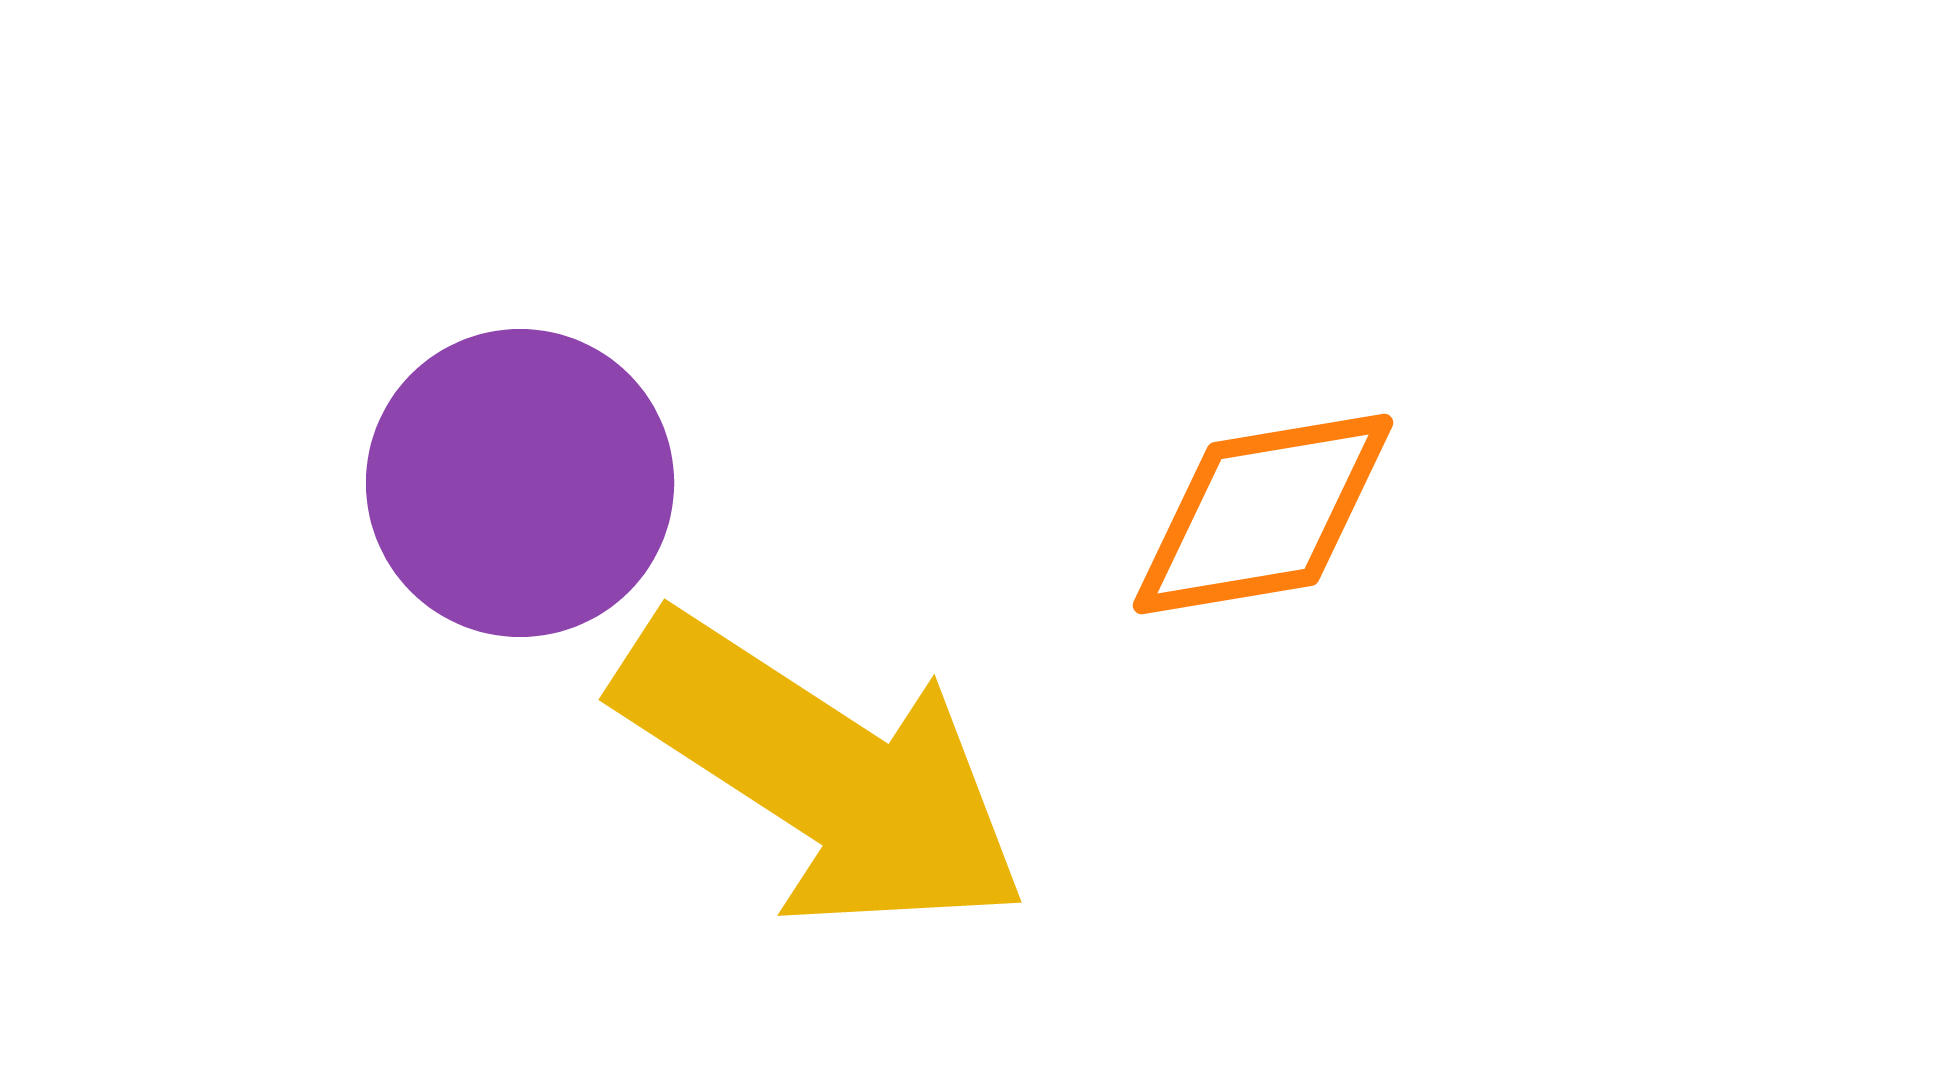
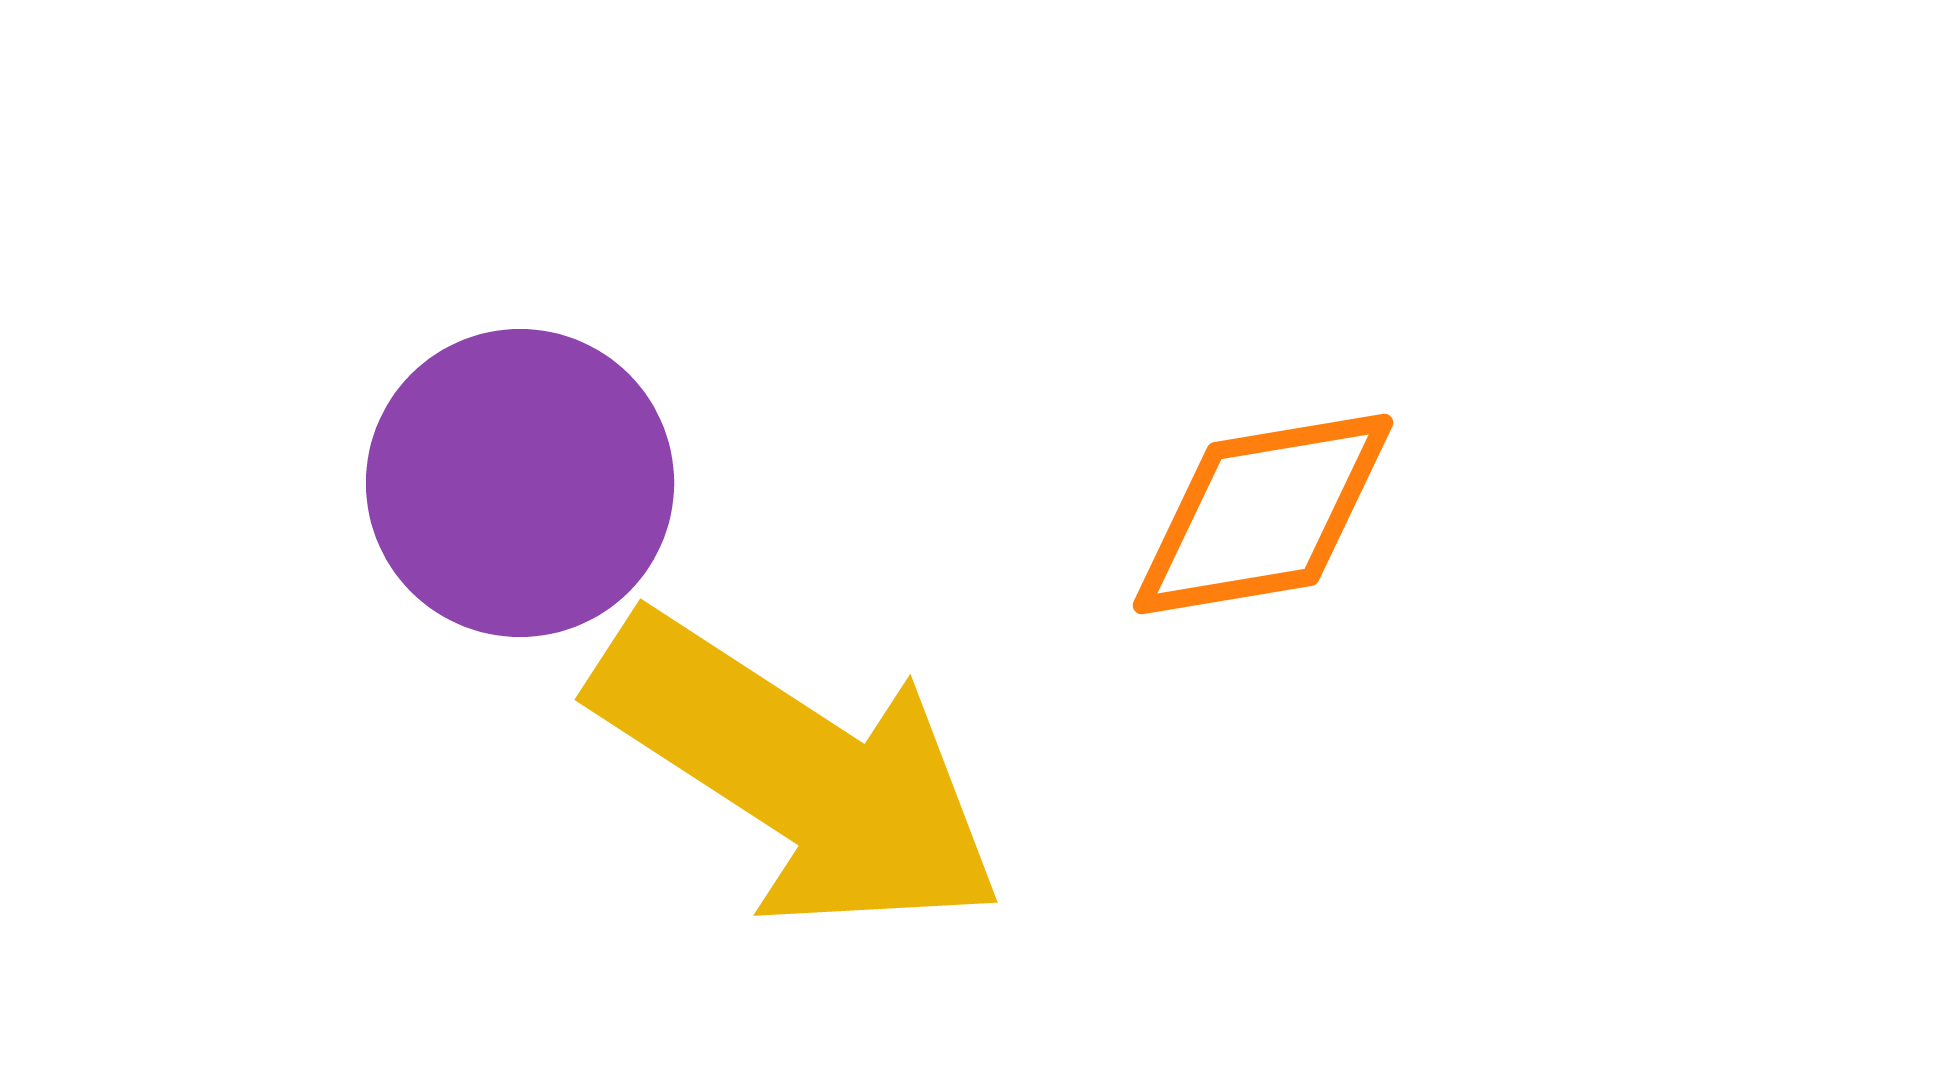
yellow arrow: moved 24 px left
